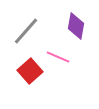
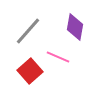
purple diamond: moved 1 px left, 1 px down
gray line: moved 2 px right
